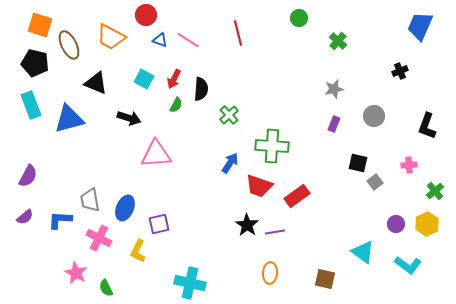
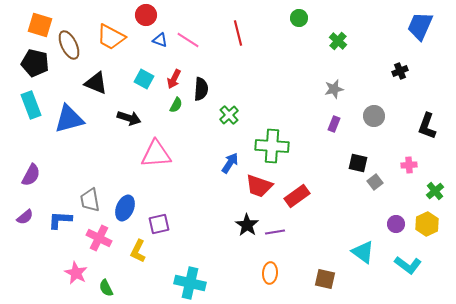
purple semicircle at (28, 176): moved 3 px right, 1 px up
